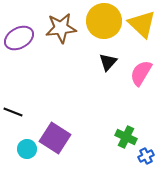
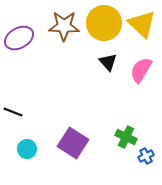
yellow circle: moved 2 px down
brown star: moved 3 px right, 2 px up; rotated 8 degrees clockwise
black triangle: rotated 24 degrees counterclockwise
pink semicircle: moved 3 px up
purple square: moved 18 px right, 5 px down
